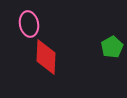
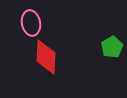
pink ellipse: moved 2 px right, 1 px up
